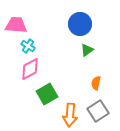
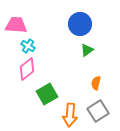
pink diamond: moved 3 px left; rotated 10 degrees counterclockwise
